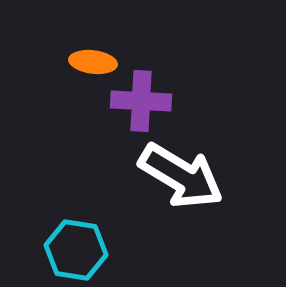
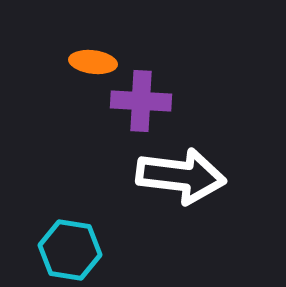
white arrow: rotated 24 degrees counterclockwise
cyan hexagon: moved 6 px left
